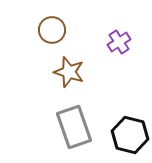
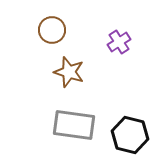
gray rectangle: moved 2 px up; rotated 63 degrees counterclockwise
